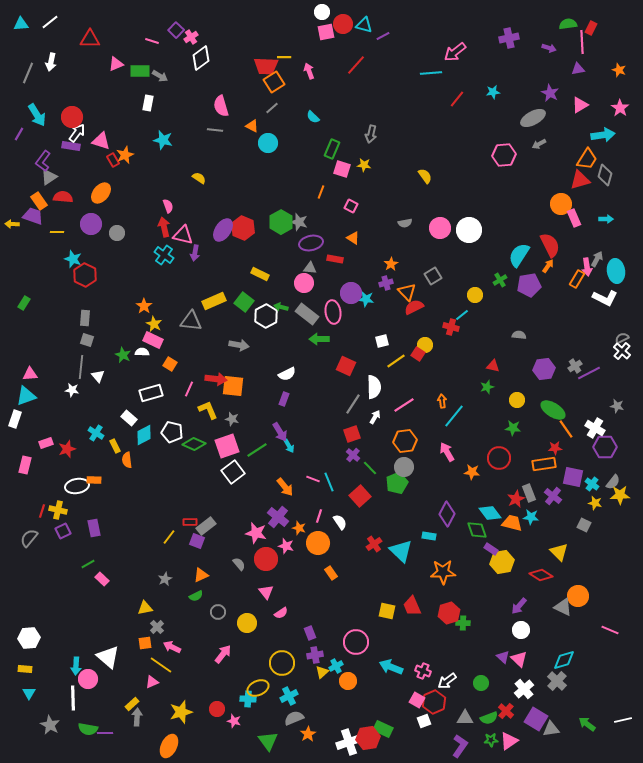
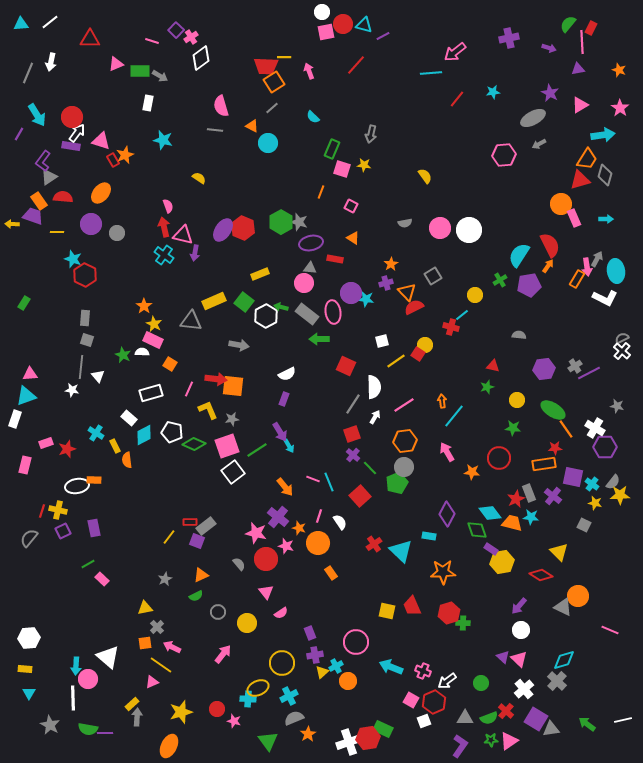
green semicircle at (568, 24): rotated 42 degrees counterclockwise
yellow rectangle at (260, 274): rotated 48 degrees counterclockwise
gray star at (232, 419): rotated 24 degrees counterclockwise
pink square at (417, 700): moved 6 px left
